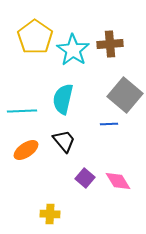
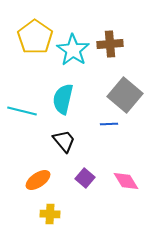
cyan line: rotated 16 degrees clockwise
orange ellipse: moved 12 px right, 30 px down
pink diamond: moved 8 px right
